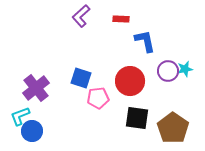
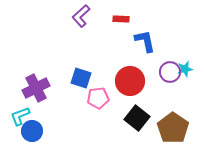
purple circle: moved 2 px right, 1 px down
purple cross: rotated 12 degrees clockwise
black square: rotated 30 degrees clockwise
